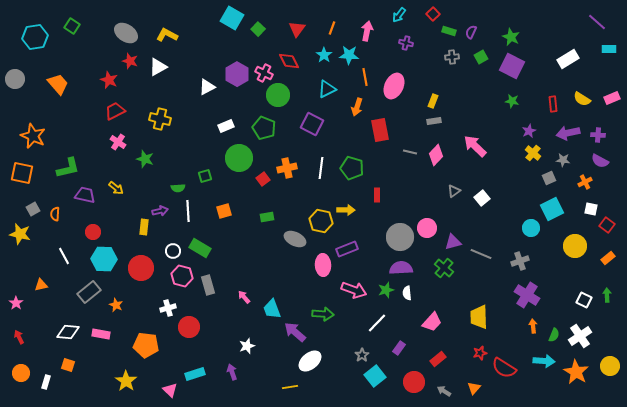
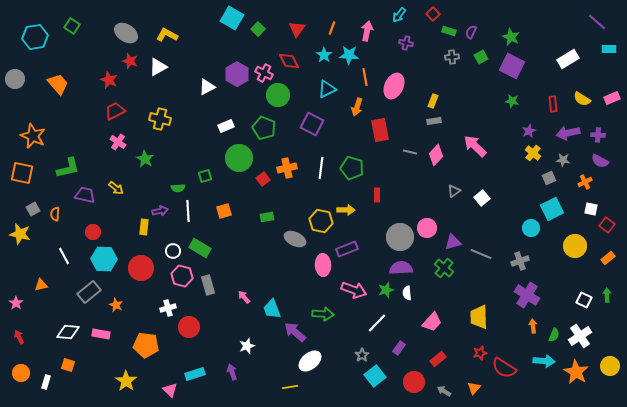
green star at (145, 159): rotated 12 degrees clockwise
